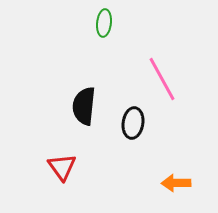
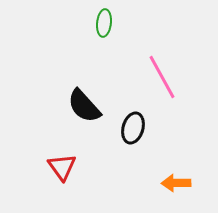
pink line: moved 2 px up
black semicircle: rotated 48 degrees counterclockwise
black ellipse: moved 5 px down; rotated 8 degrees clockwise
